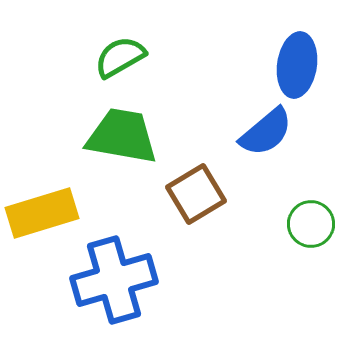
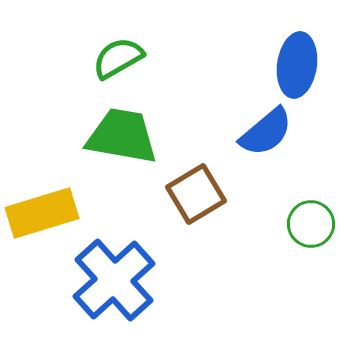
green semicircle: moved 2 px left, 1 px down
blue cross: rotated 26 degrees counterclockwise
